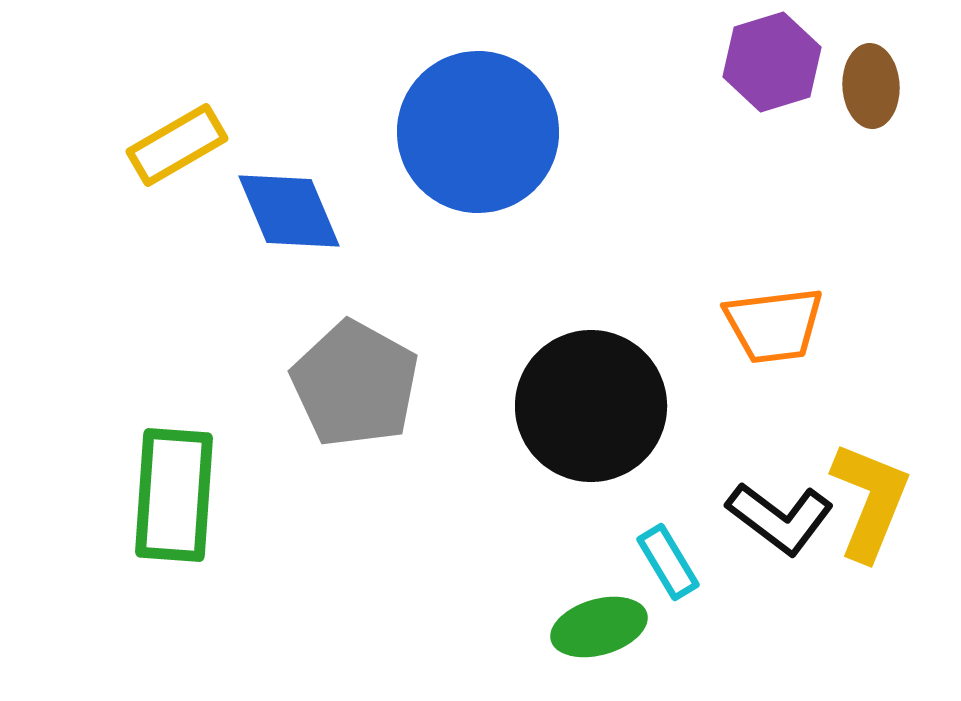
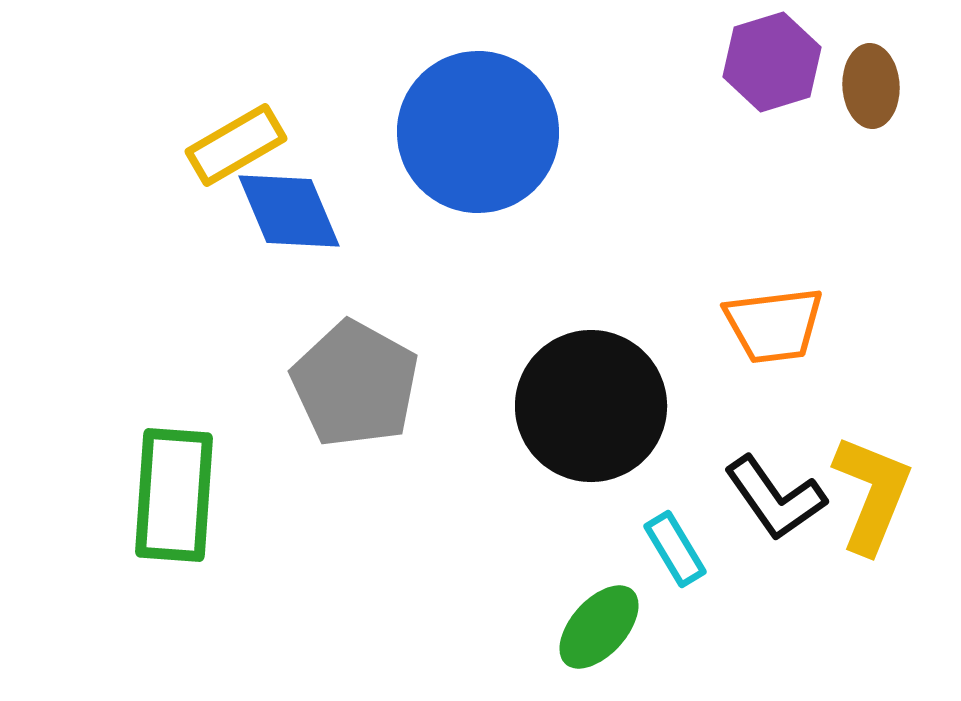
yellow rectangle: moved 59 px right
yellow L-shape: moved 2 px right, 7 px up
black L-shape: moved 5 px left, 20 px up; rotated 18 degrees clockwise
cyan rectangle: moved 7 px right, 13 px up
green ellipse: rotated 32 degrees counterclockwise
